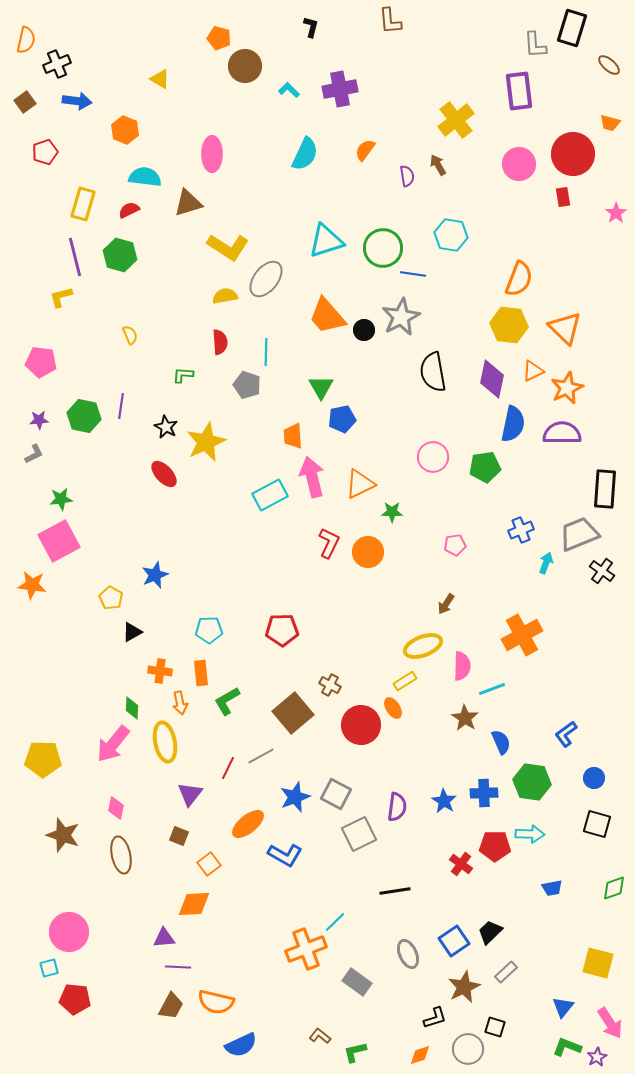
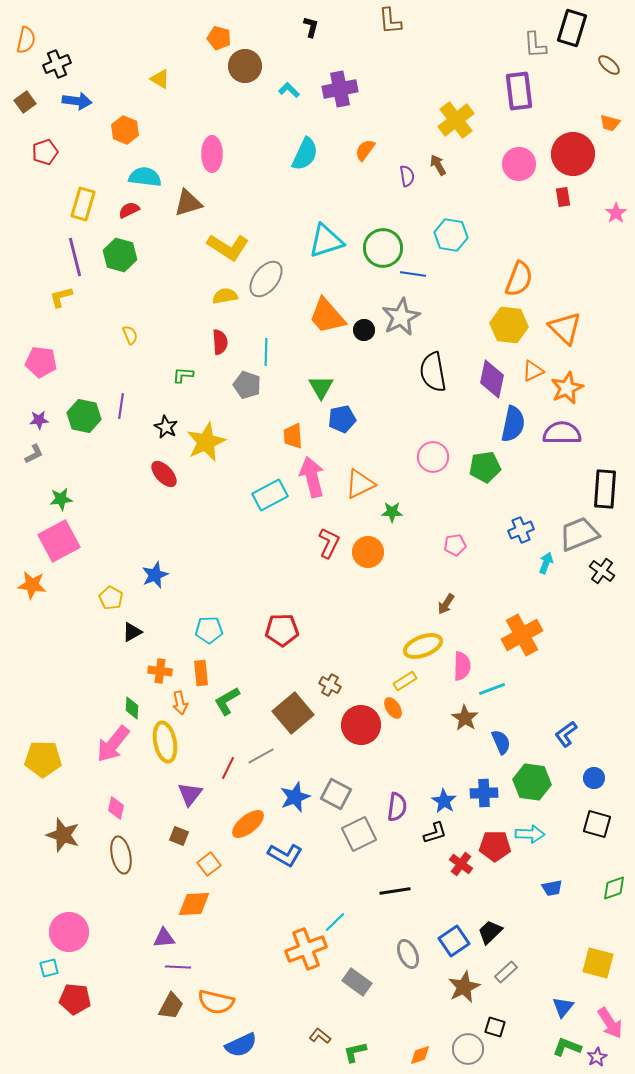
black L-shape at (435, 1018): moved 185 px up
